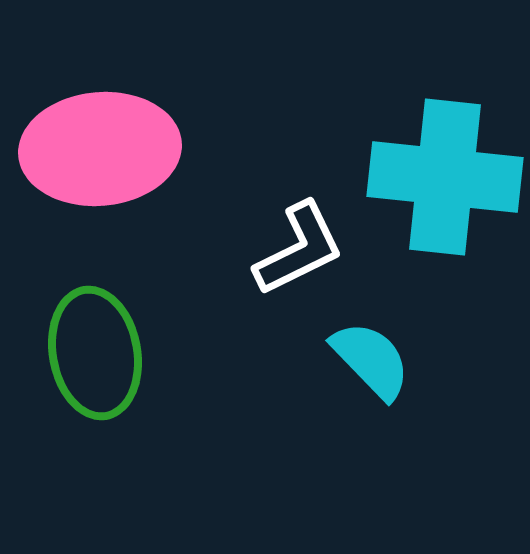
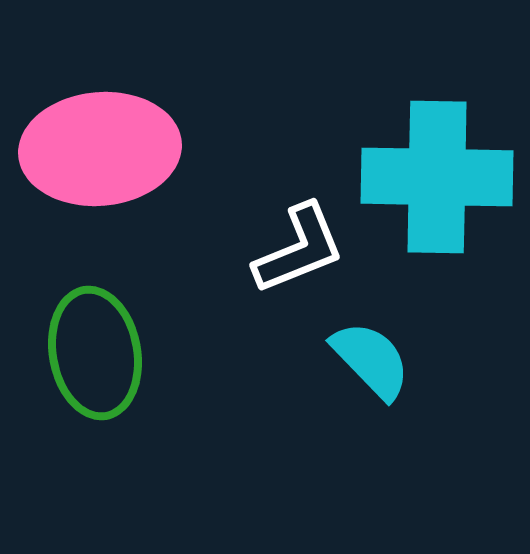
cyan cross: moved 8 px left; rotated 5 degrees counterclockwise
white L-shape: rotated 4 degrees clockwise
